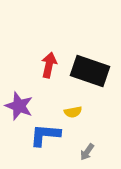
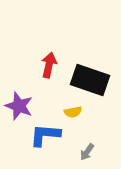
black rectangle: moved 9 px down
